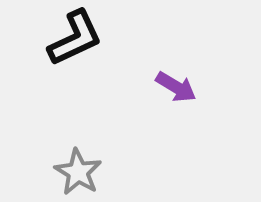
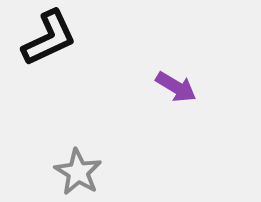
black L-shape: moved 26 px left
